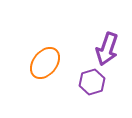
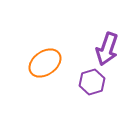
orange ellipse: rotated 16 degrees clockwise
